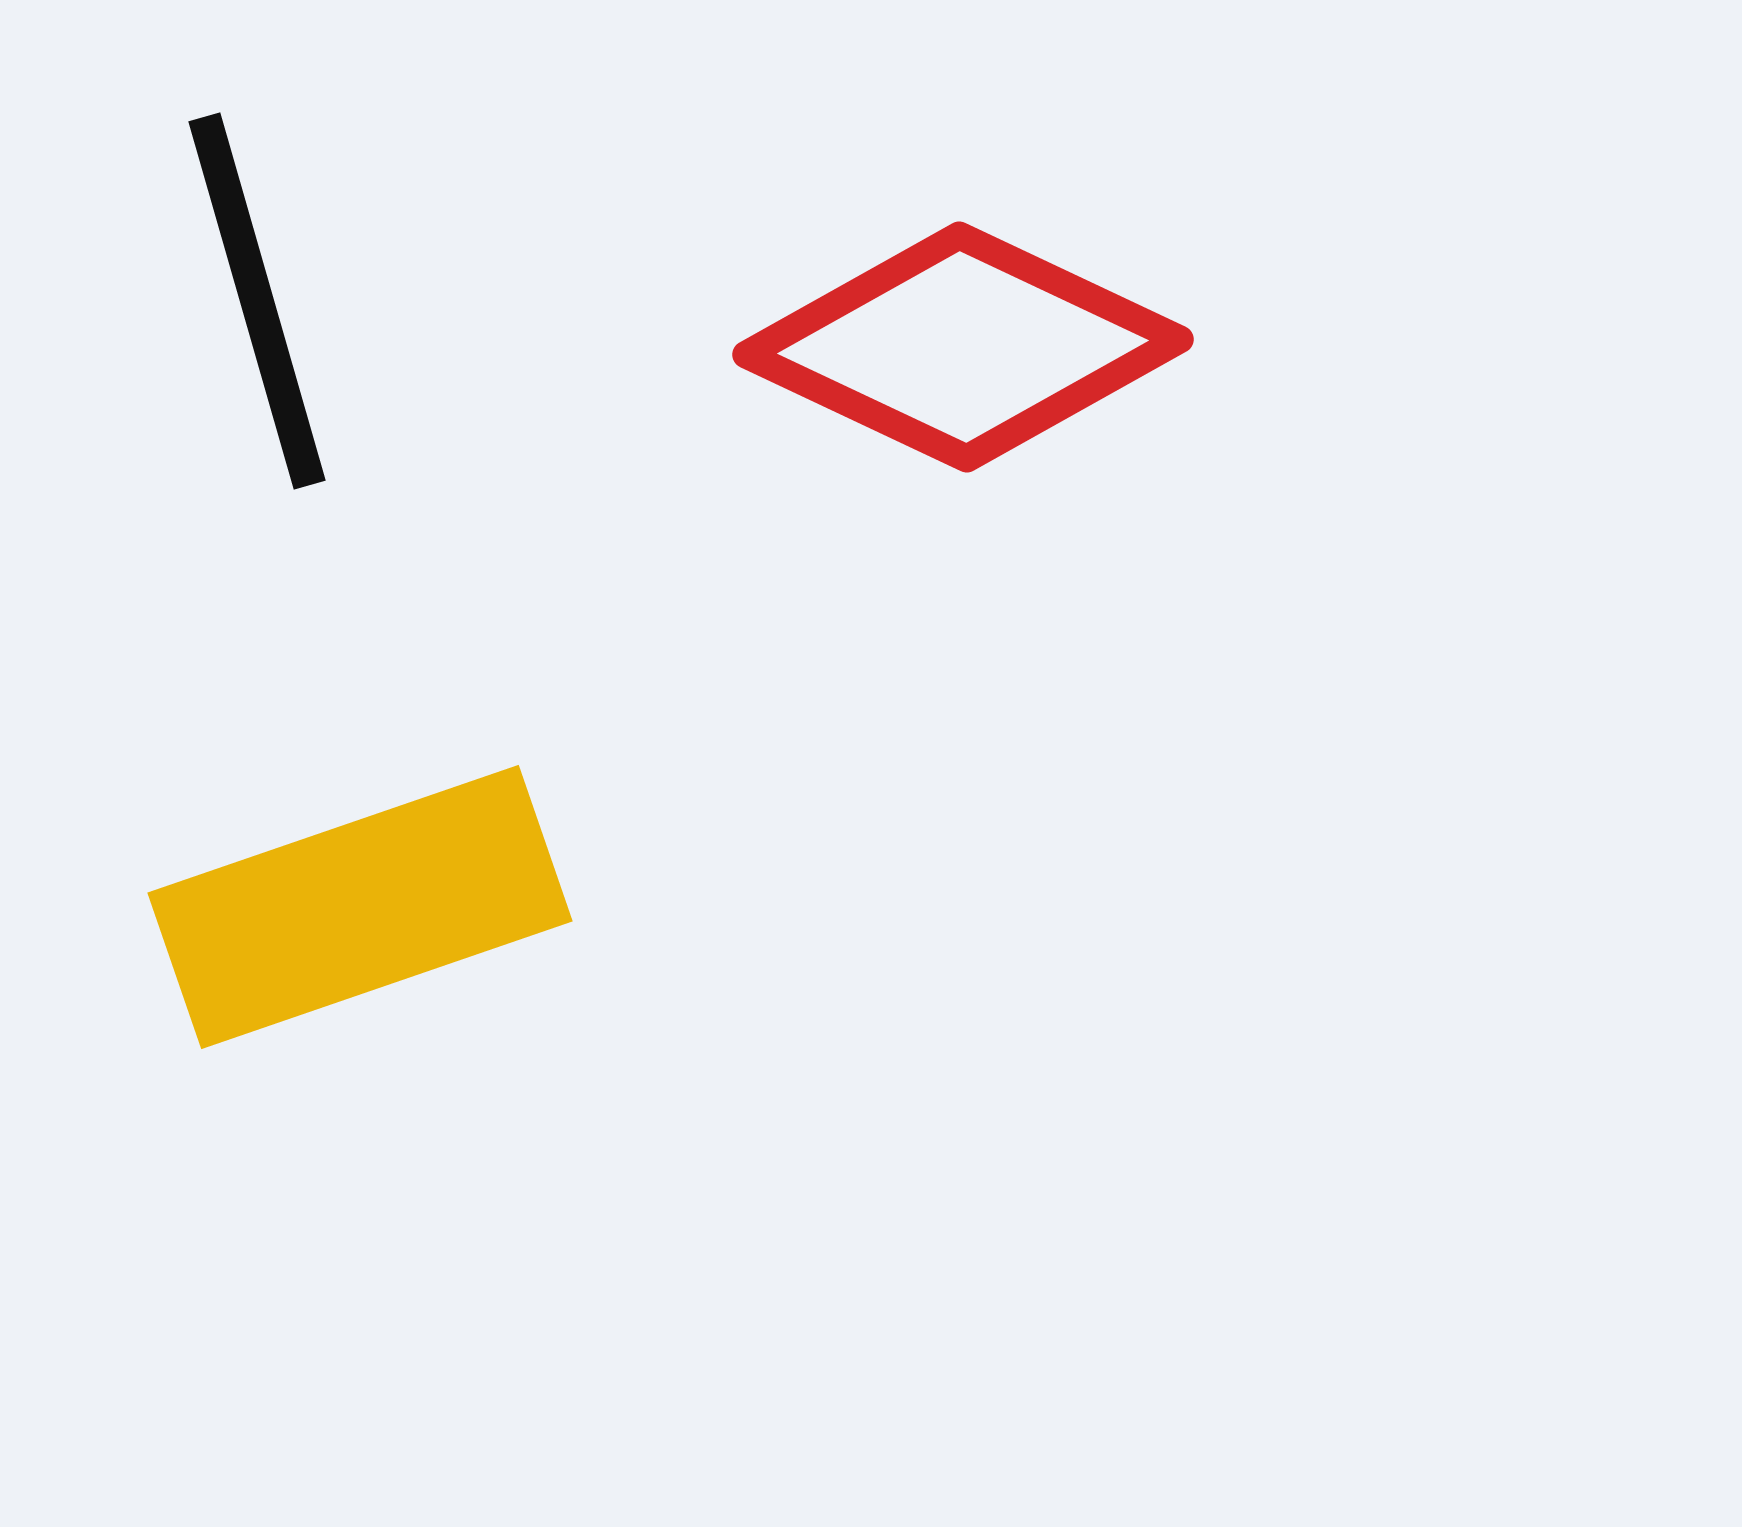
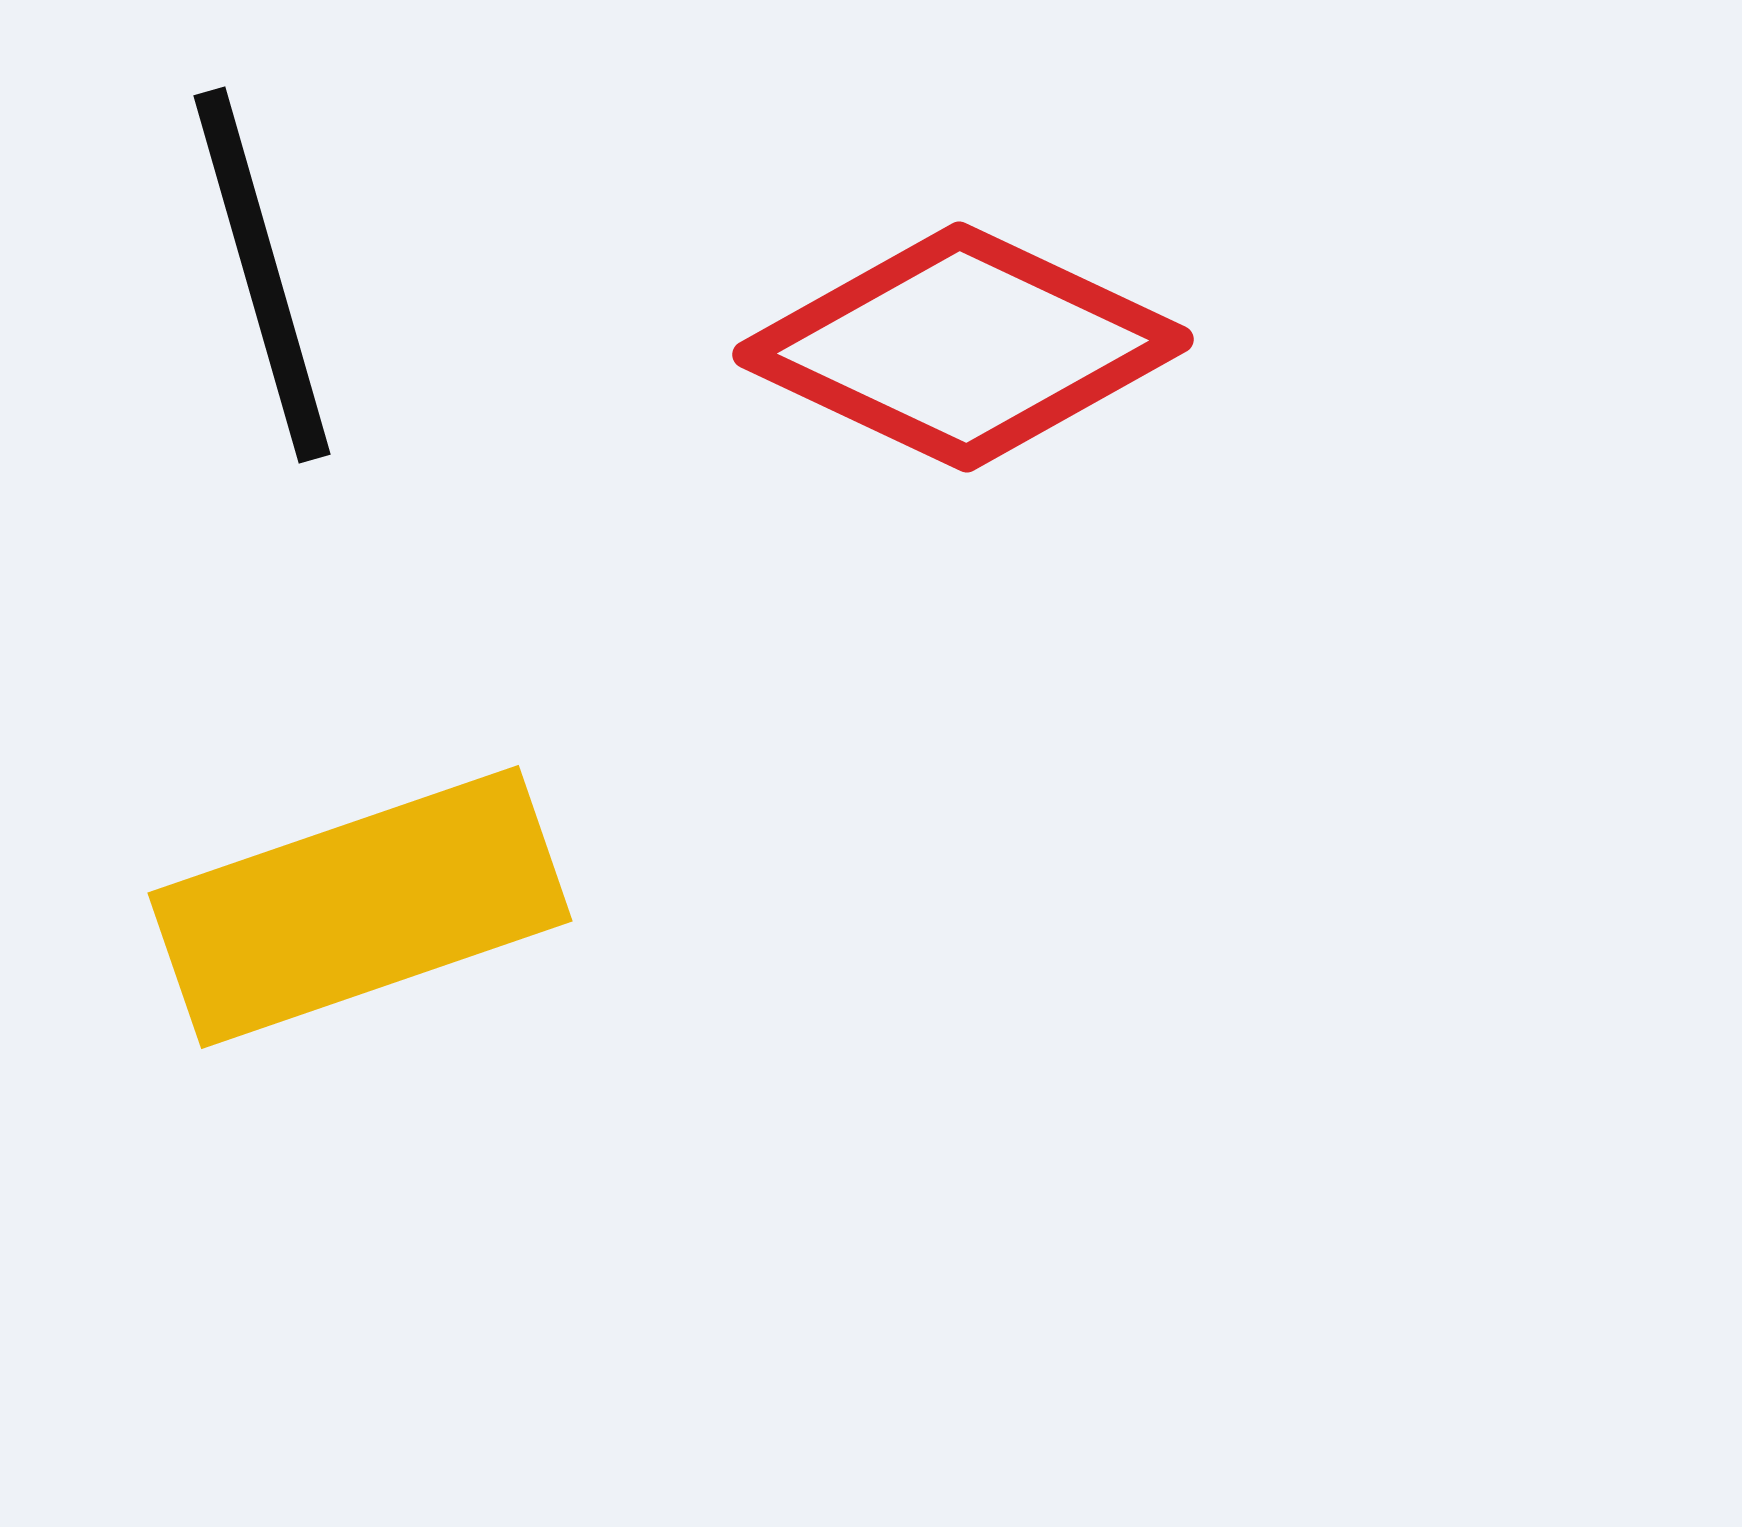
black line: moved 5 px right, 26 px up
